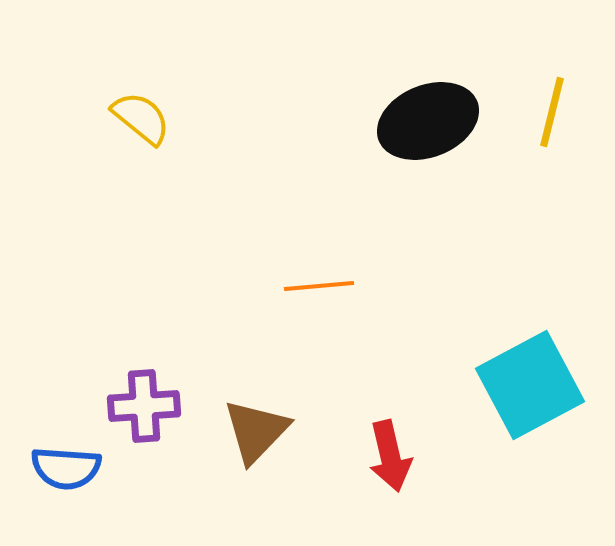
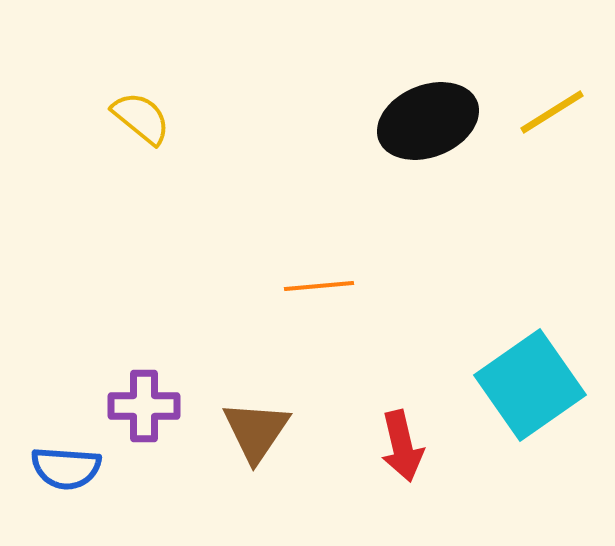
yellow line: rotated 44 degrees clockwise
cyan square: rotated 7 degrees counterclockwise
purple cross: rotated 4 degrees clockwise
brown triangle: rotated 10 degrees counterclockwise
red arrow: moved 12 px right, 10 px up
